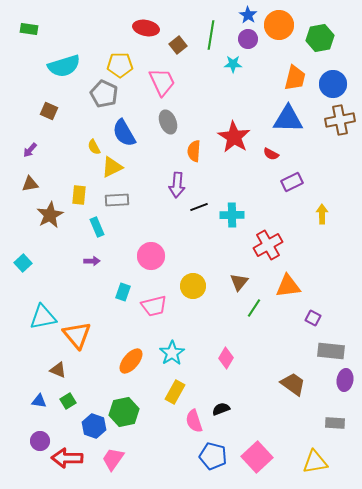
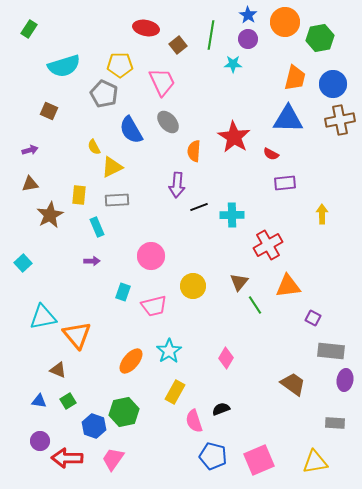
orange circle at (279, 25): moved 6 px right, 3 px up
green rectangle at (29, 29): rotated 66 degrees counterclockwise
gray ellipse at (168, 122): rotated 20 degrees counterclockwise
blue semicircle at (124, 133): moved 7 px right, 3 px up
purple arrow at (30, 150): rotated 147 degrees counterclockwise
purple rectangle at (292, 182): moved 7 px left, 1 px down; rotated 20 degrees clockwise
green line at (254, 308): moved 1 px right, 3 px up; rotated 66 degrees counterclockwise
cyan star at (172, 353): moved 3 px left, 2 px up
pink square at (257, 457): moved 2 px right, 3 px down; rotated 20 degrees clockwise
